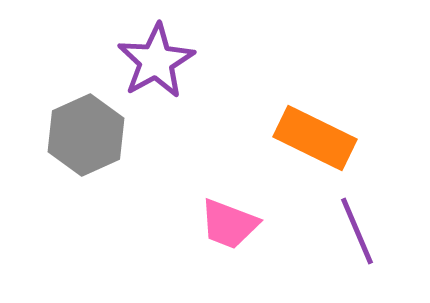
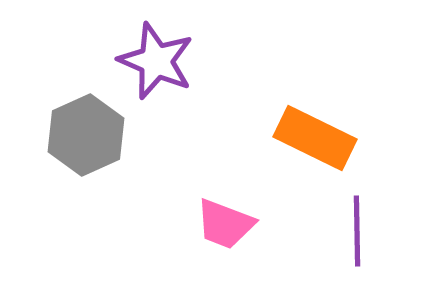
purple star: rotated 20 degrees counterclockwise
pink trapezoid: moved 4 px left
purple line: rotated 22 degrees clockwise
